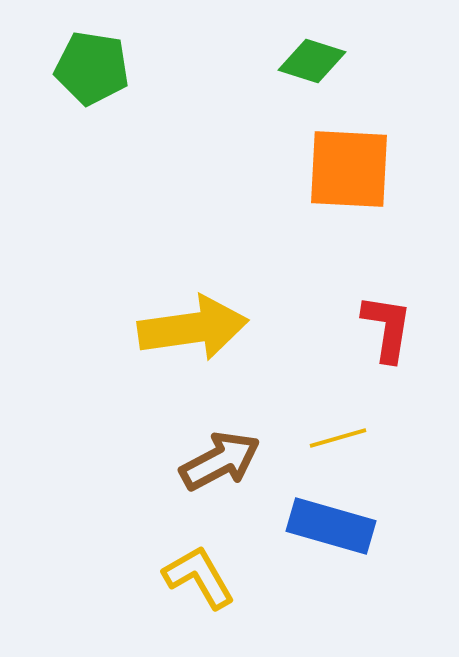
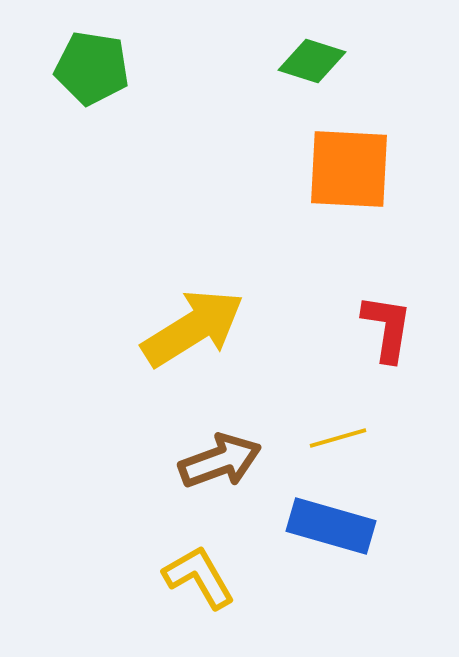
yellow arrow: rotated 24 degrees counterclockwise
brown arrow: rotated 8 degrees clockwise
